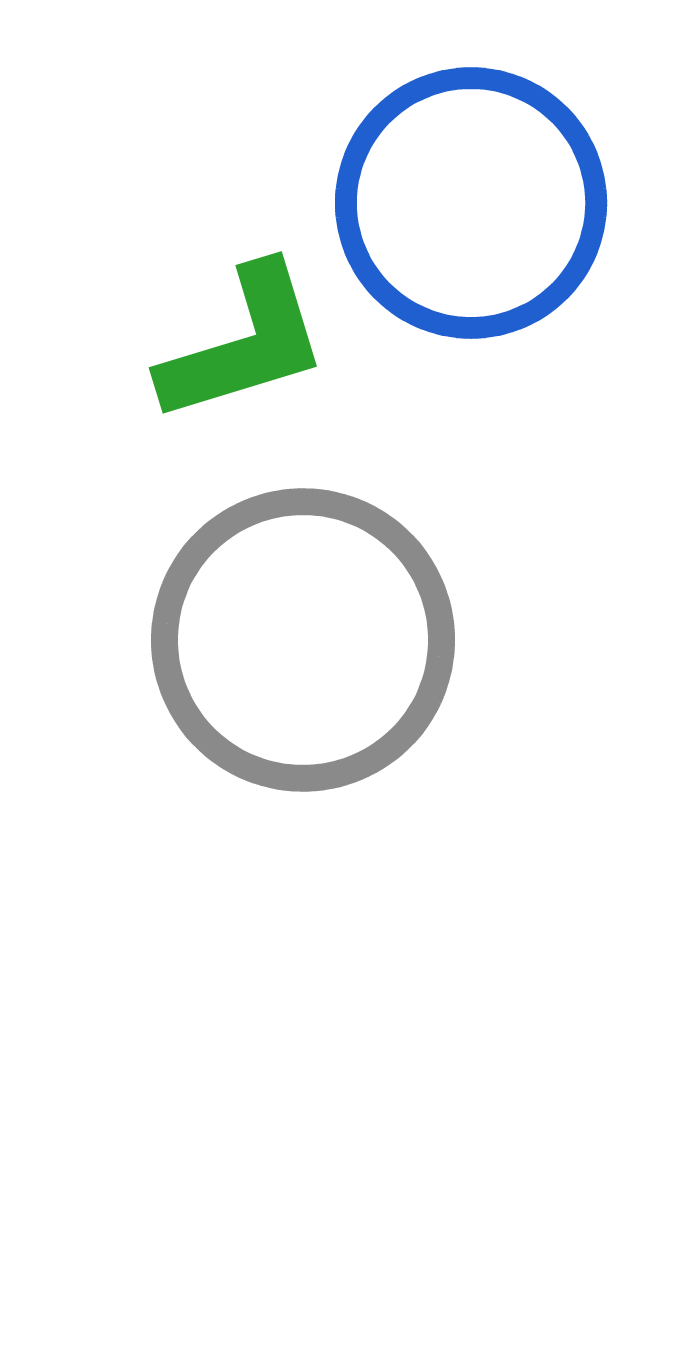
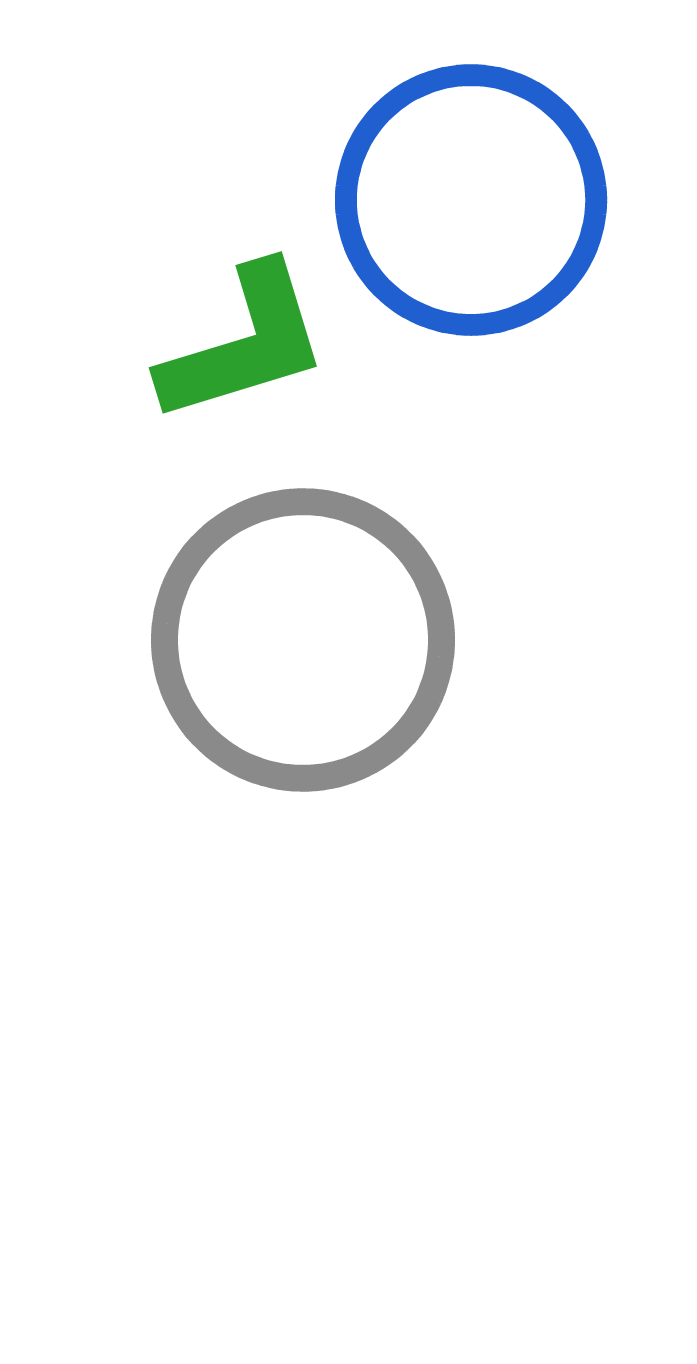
blue circle: moved 3 px up
